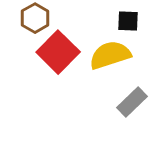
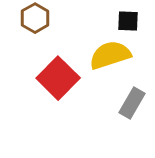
red square: moved 26 px down
gray rectangle: moved 1 px down; rotated 16 degrees counterclockwise
